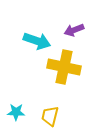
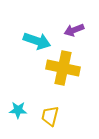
yellow cross: moved 1 px left, 1 px down
cyan star: moved 2 px right, 2 px up
